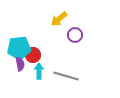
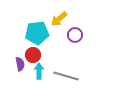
cyan pentagon: moved 18 px right, 15 px up
